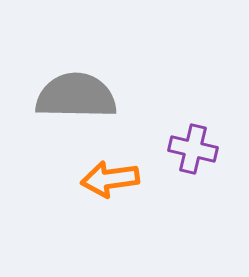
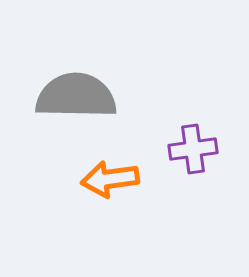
purple cross: rotated 21 degrees counterclockwise
